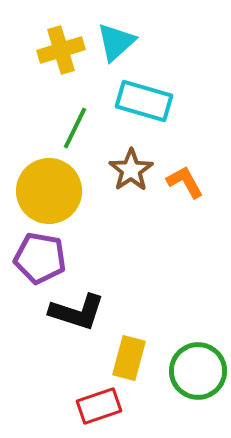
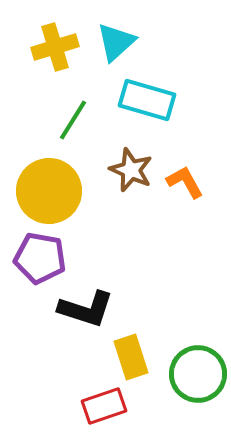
yellow cross: moved 6 px left, 3 px up
cyan rectangle: moved 3 px right, 1 px up
green line: moved 2 px left, 8 px up; rotated 6 degrees clockwise
brown star: rotated 15 degrees counterclockwise
black L-shape: moved 9 px right, 3 px up
yellow rectangle: moved 2 px right, 1 px up; rotated 33 degrees counterclockwise
green circle: moved 3 px down
red rectangle: moved 5 px right
